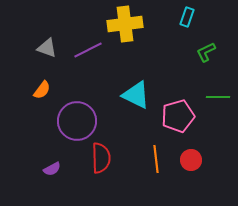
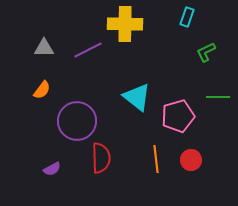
yellow cross: rotated 8 degrees clockwise
gray triangle: moved 3 px left; rotated 20 degrees counterclockwise
cyan triangle: moved 1 px right, 2 px down; rotated 12 degrees clockwise
